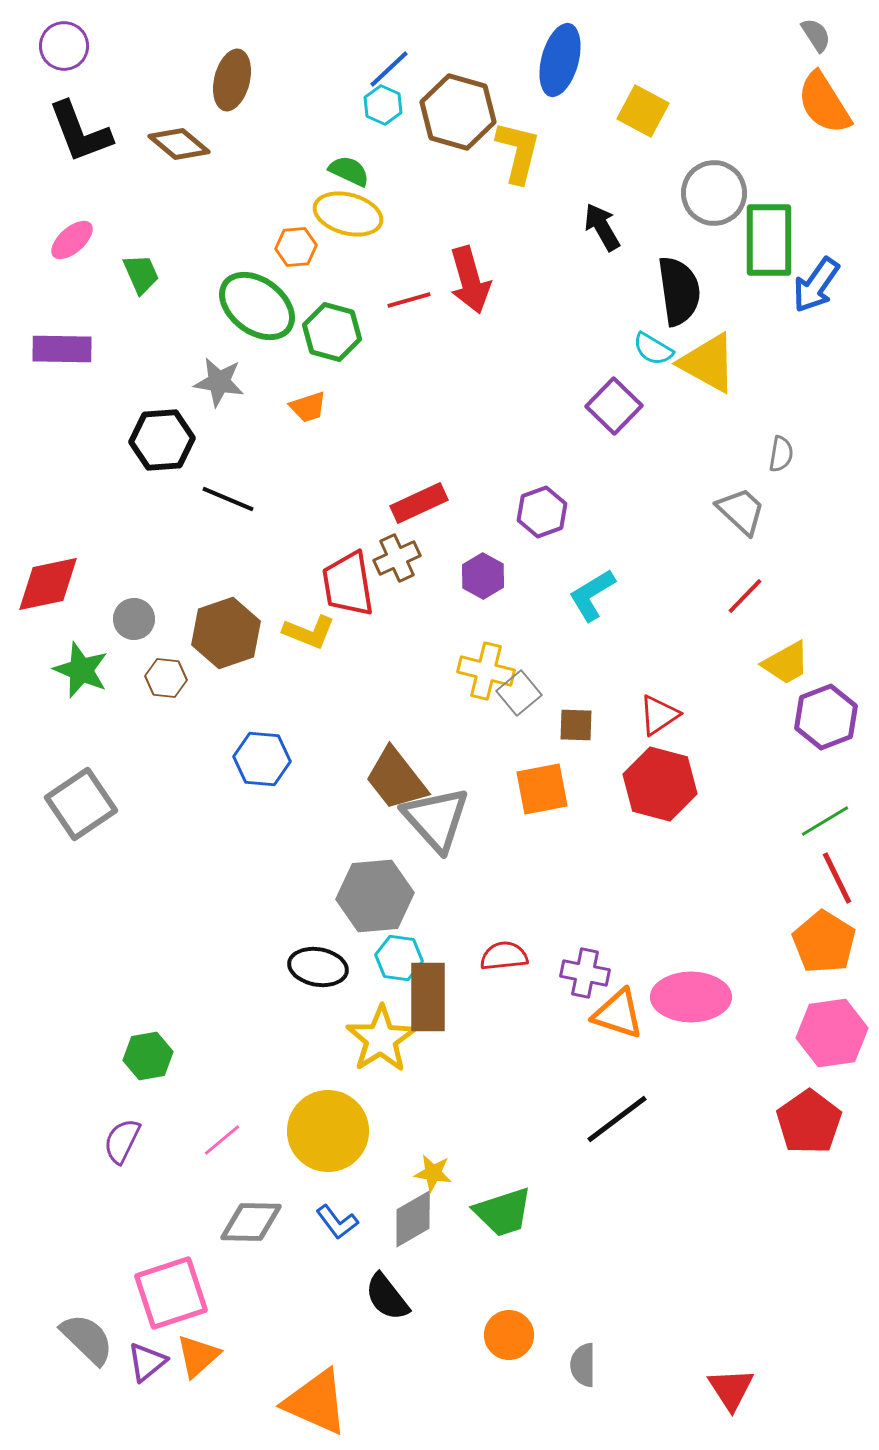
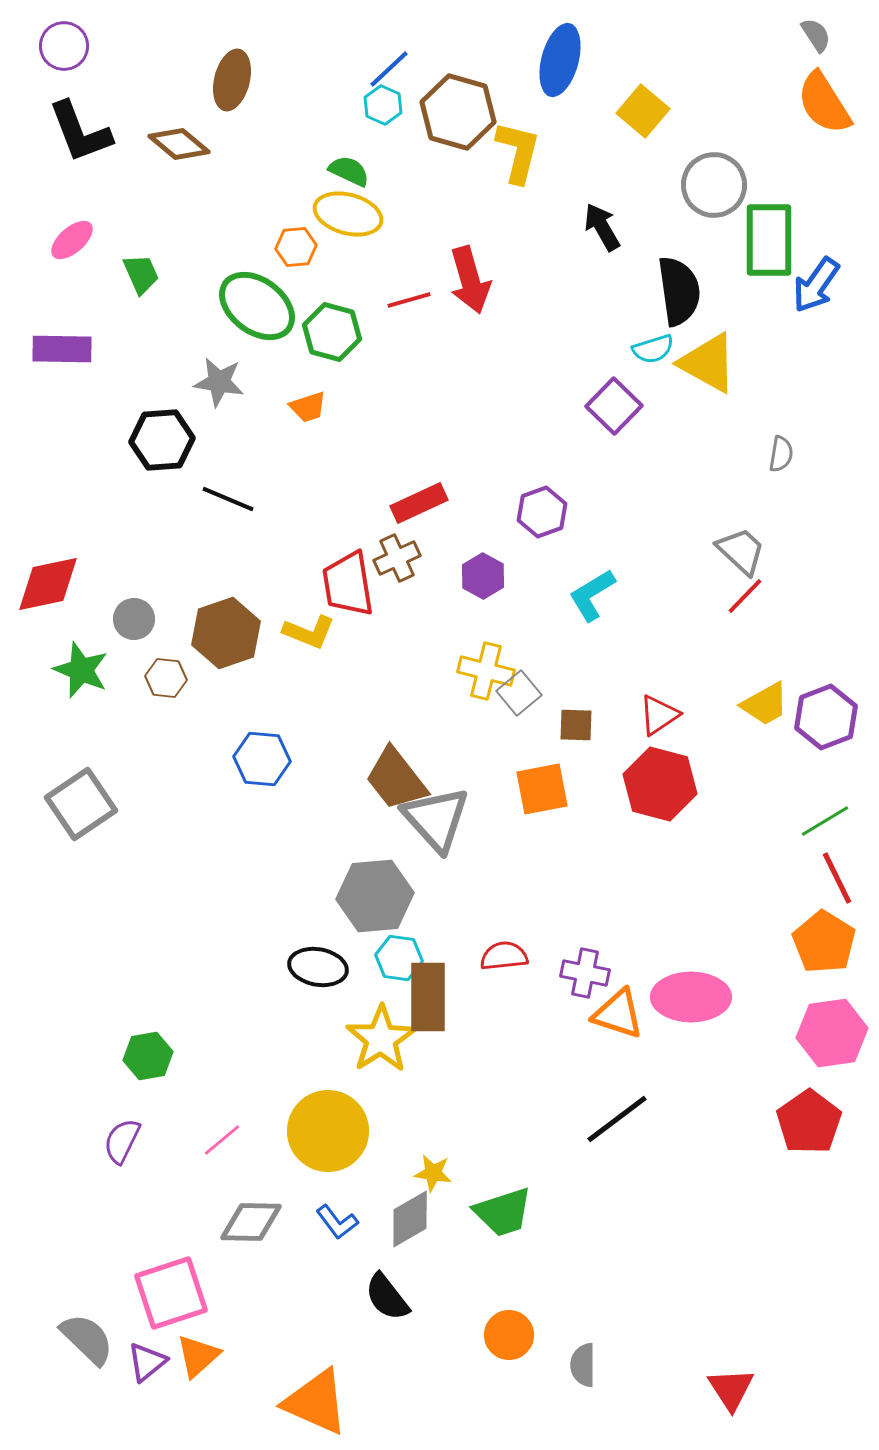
yellow square at (643, 111): rotated 12 degrees clockwise
gray circle at (714, 193): moved 8 px up
cyan semicircle at (653, 349): rotated 48 degrees counterclockwise
gray trapezoid at (741, 511): moved 40 px down
yellow trapezoid at (786, 663): moved 21 px left, 41 px down
gray diamond at (413, 1219): moved 3 px left
